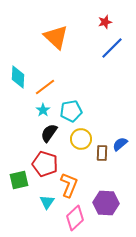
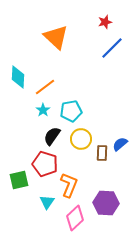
black semicircle: moved 3 px right, 3 px down
